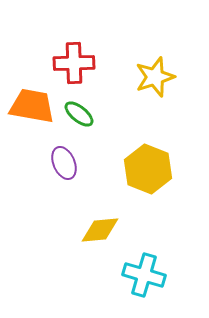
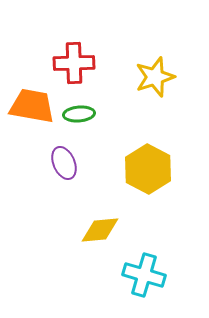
green ellipse: rotated 44 degrees counterclockwise
yellow hexagon: rotated 6 degrees clockwise
